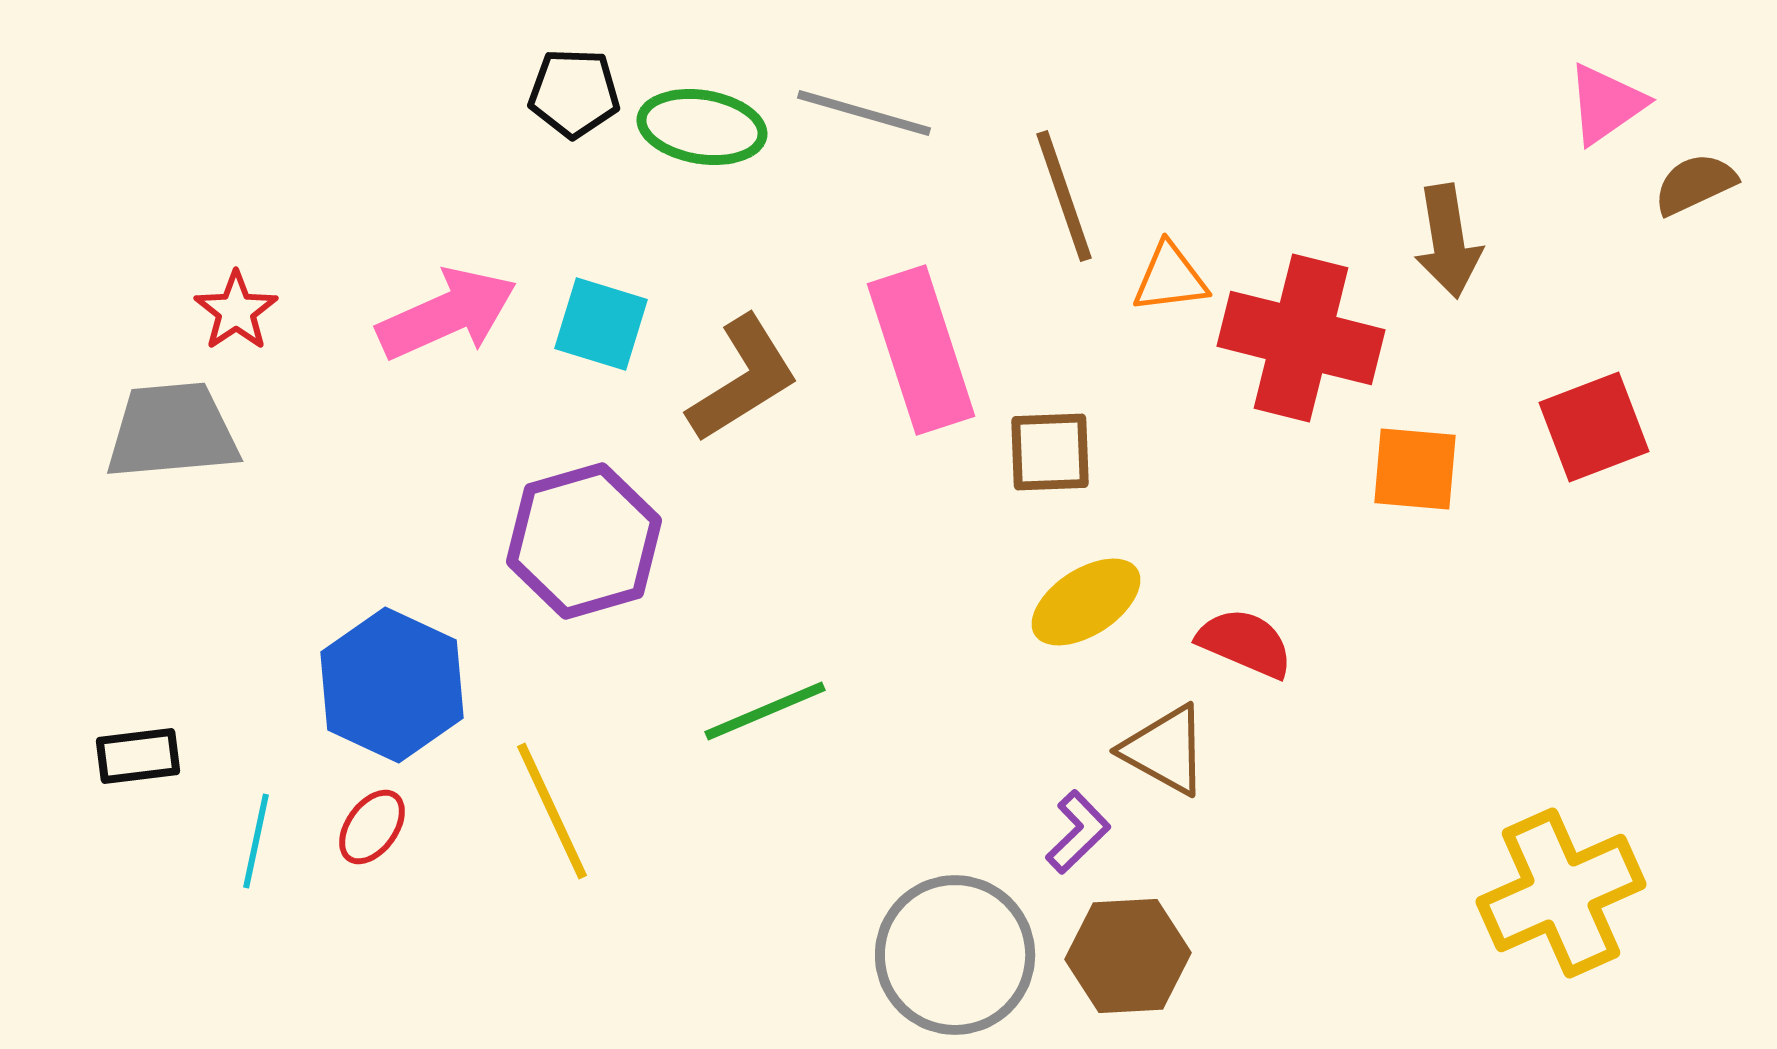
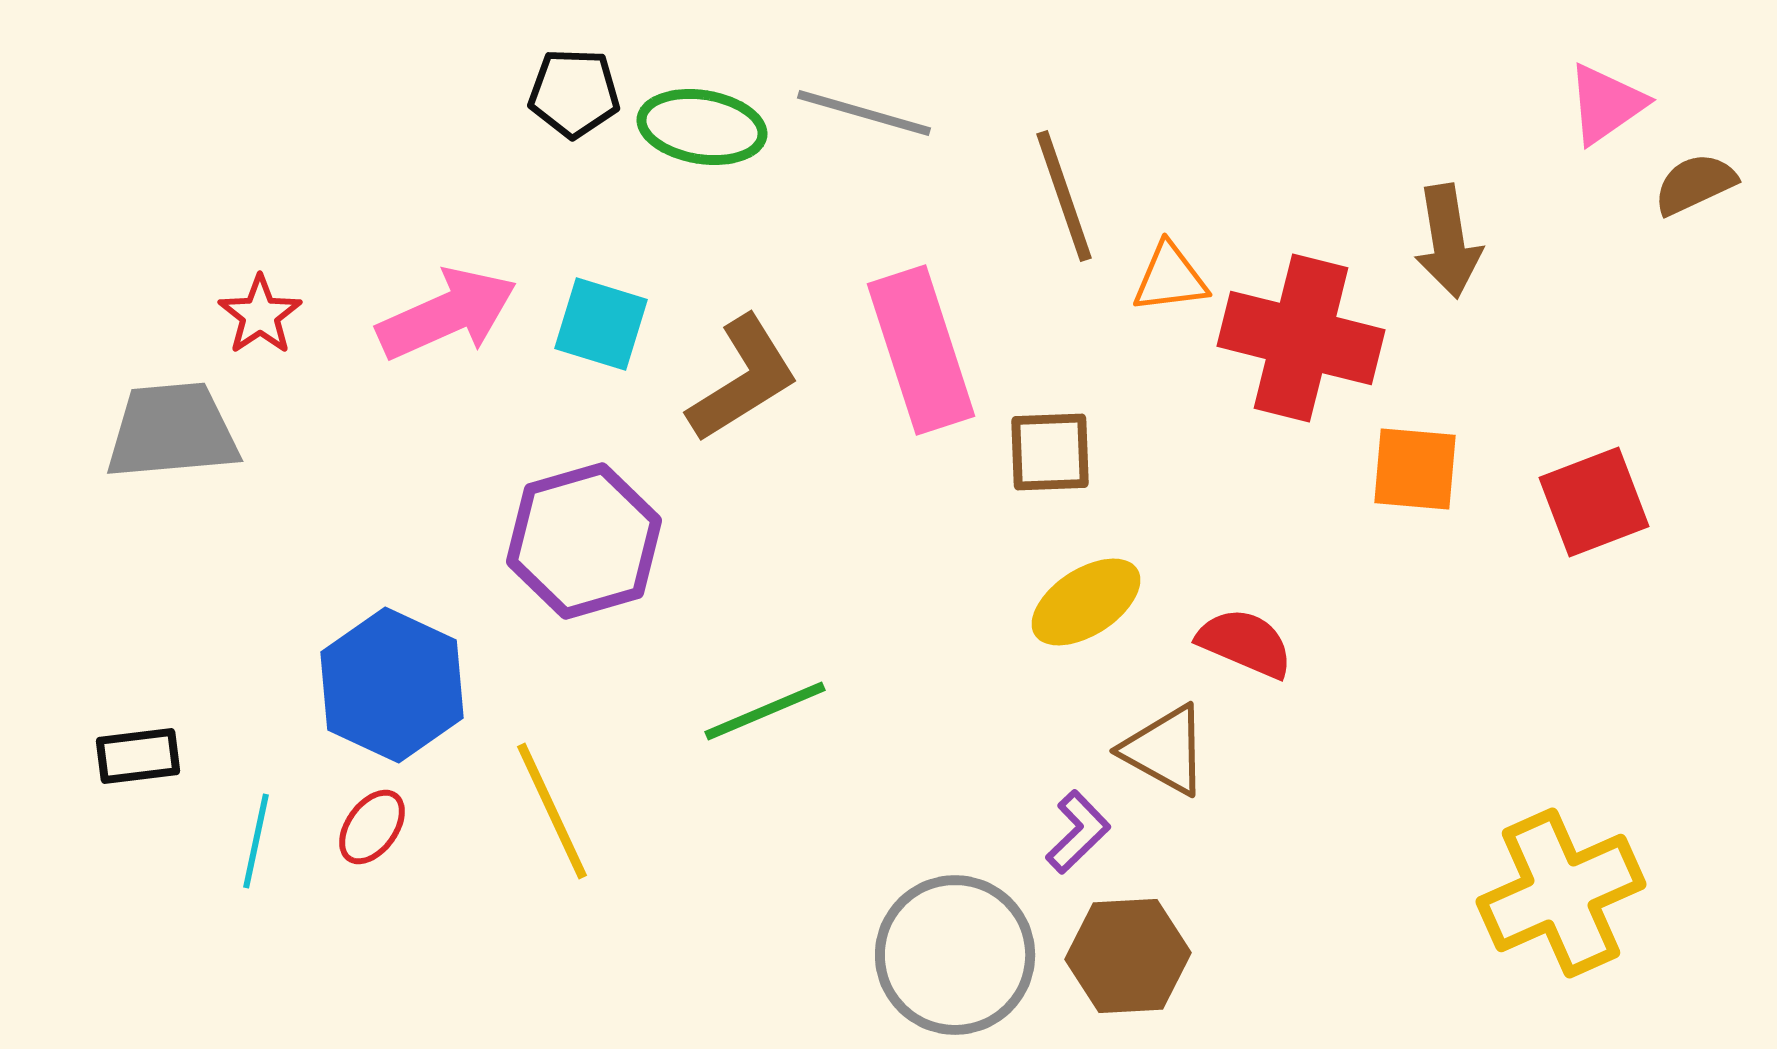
red star: moved 24 px right, 4 px down
red square: moved 75 px down
